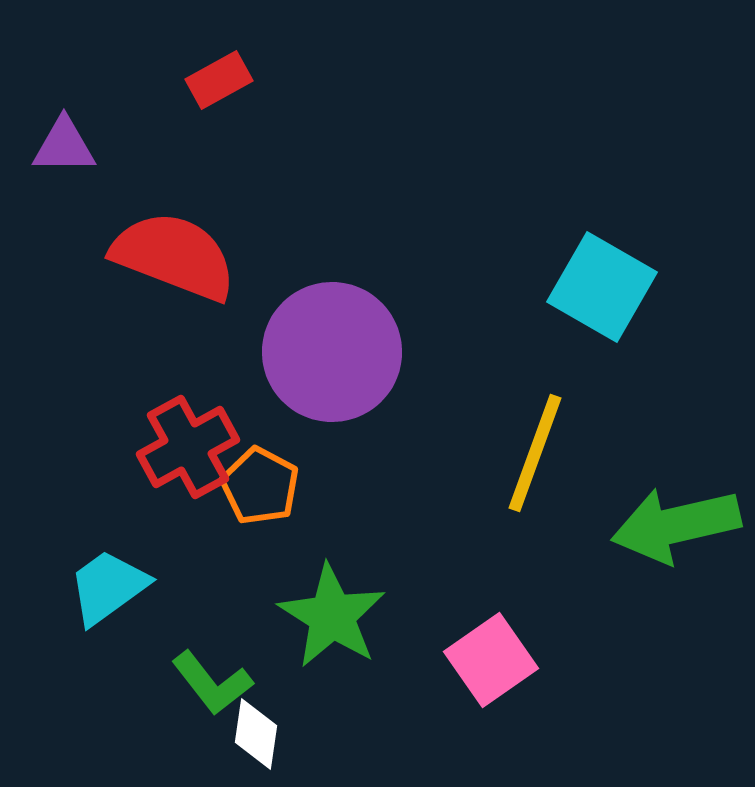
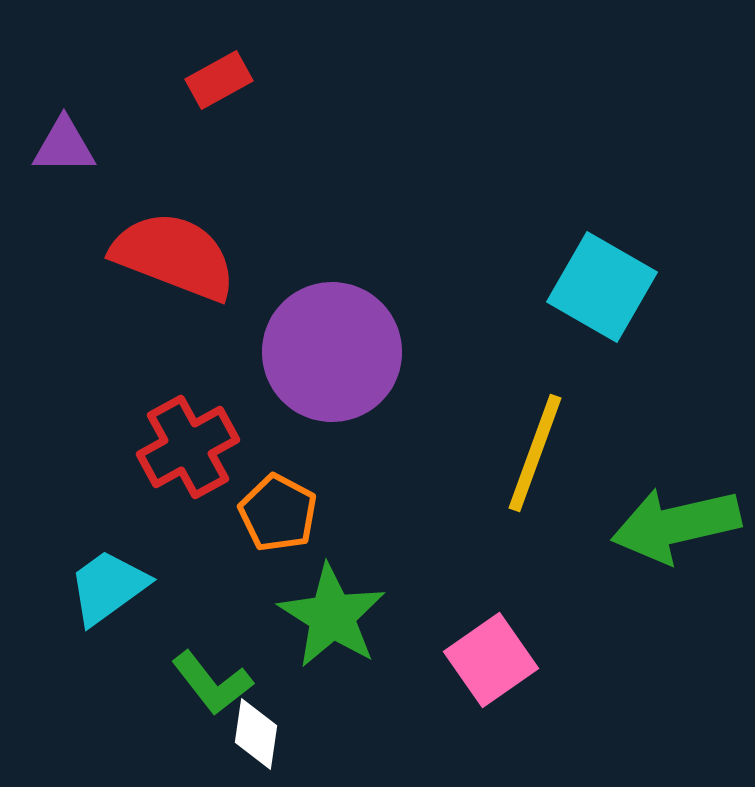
orange pentagon: moved 18 px right, 27 px down
